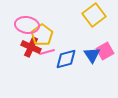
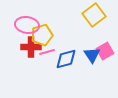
yellow pentagon: rotated 20 degrees clockwise
red cross: rotated 24 degrees counterclockwise
